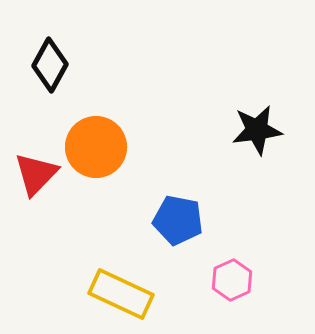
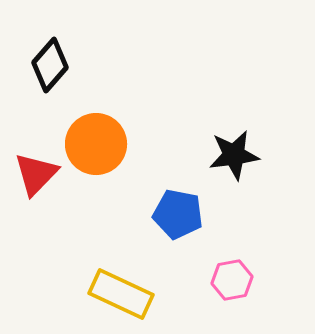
black diamond: rotated 12 degrees clockwise
black star: moved 23 px left, 25 px down
orange circle: moved 3 px up
blue pentagon: moved 6 px up
pink hexagon: rotated 15 degrees clockwise
